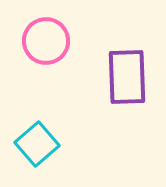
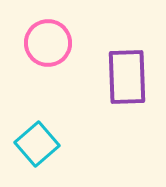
pink circle: moved 2 px right, 2 px down
